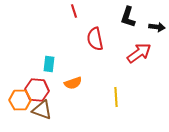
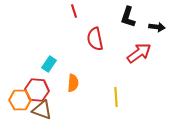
cyan rectangle: rotated 28 degrees clockwise
orange semicircle: rotated 66 degrees counterclockwise
